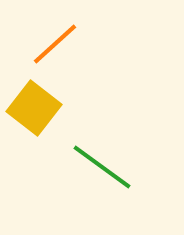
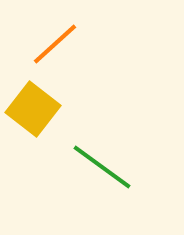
yellow square: moved 1 px left, 1 px down
